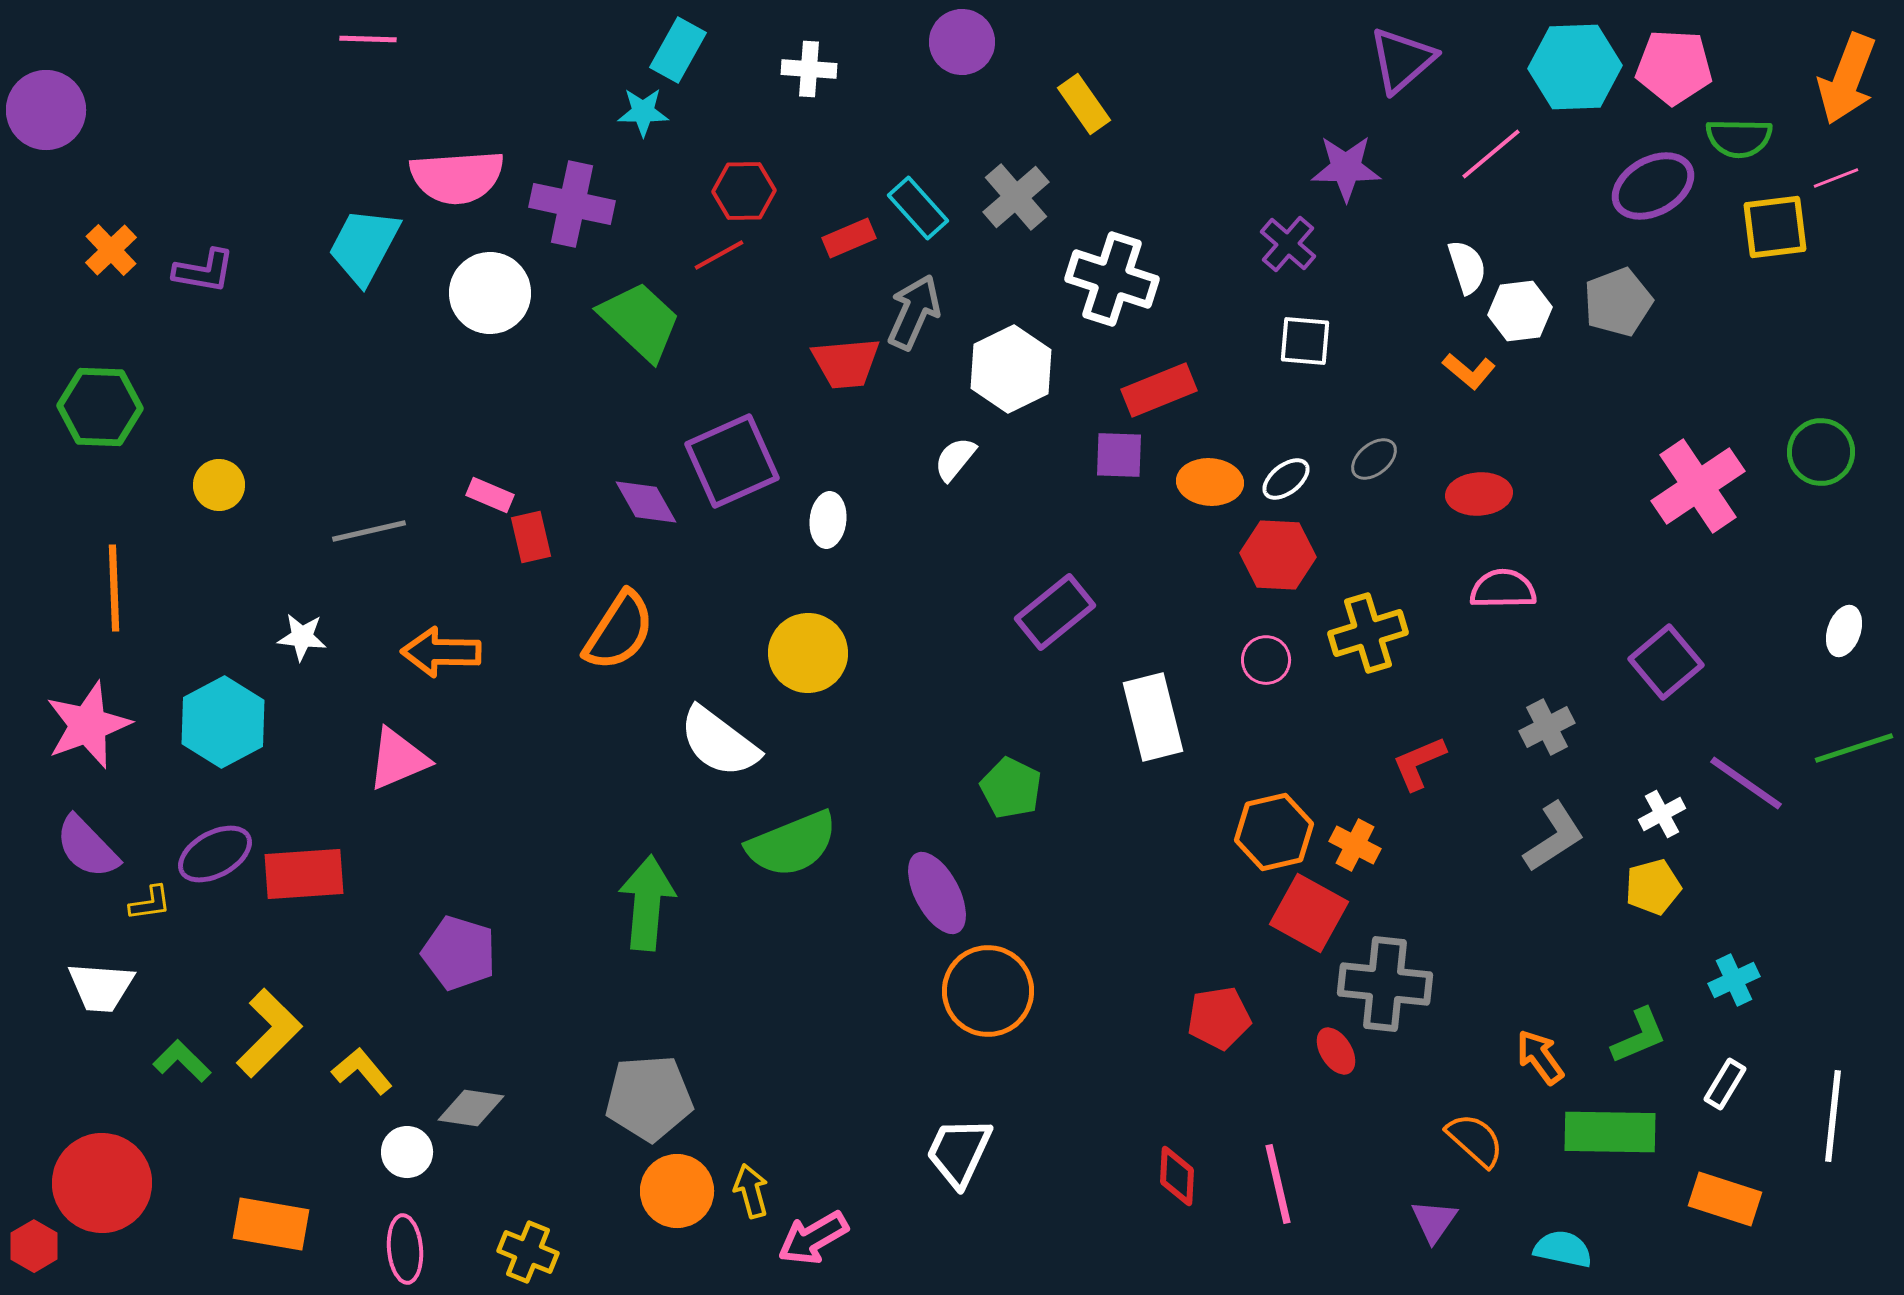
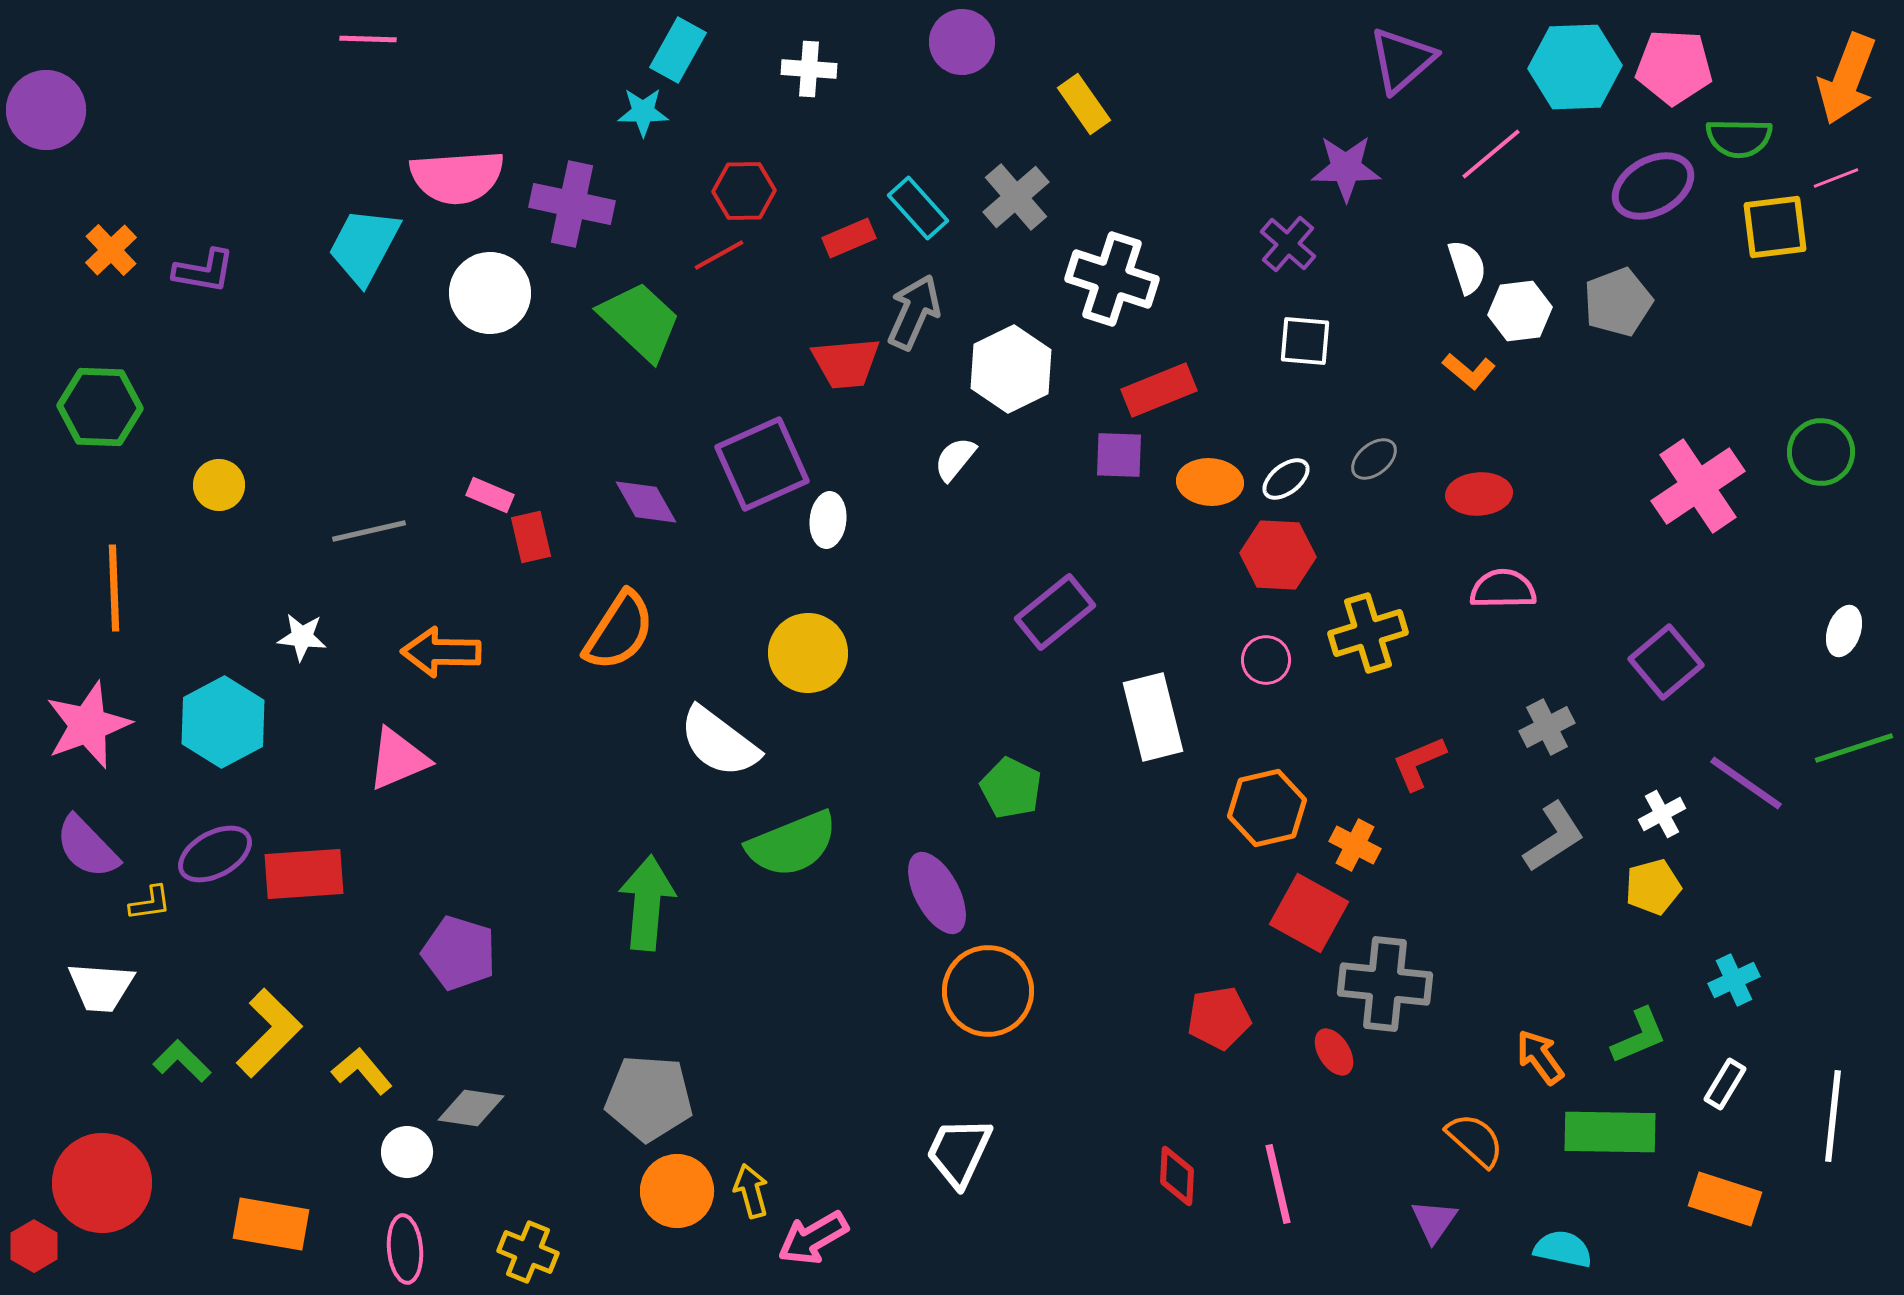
purple square at (732, 461): moved 30 px right, 3 px down
orange hexagon at (1274, 832): moved 7 px left, 24 px up
red ellipse at (1336, 1051): moved 2 px left, 1 px down
gray pentagon at (649, 1098): rotated 8 degrees clockwise
